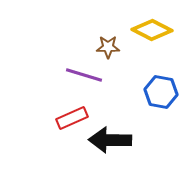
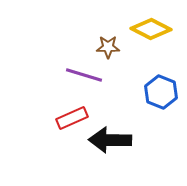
yellow diamond: moved 1 px left, 1 px up
blue hexagon: rotated 12 degrees clockwise
